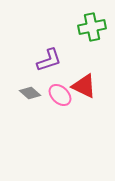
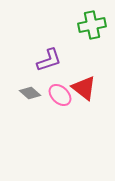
green cross: moved 2 px up
red triangle: moved 2 px down; rotated 12 degrees clockwise
